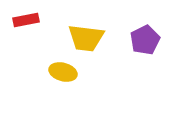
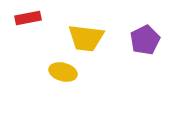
red rectangle: moved 2 px right, 2 px up
